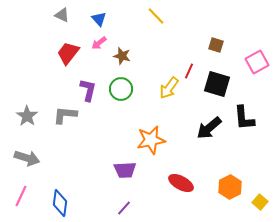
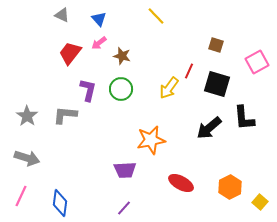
red trapezoid: moved 2 px right
